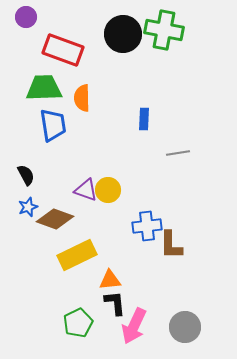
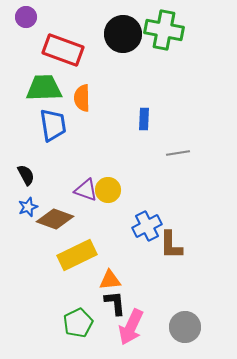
blue cross: rotated 20 degrees counterclockwise
pink arrow: moved 3 px left, 1 px down
